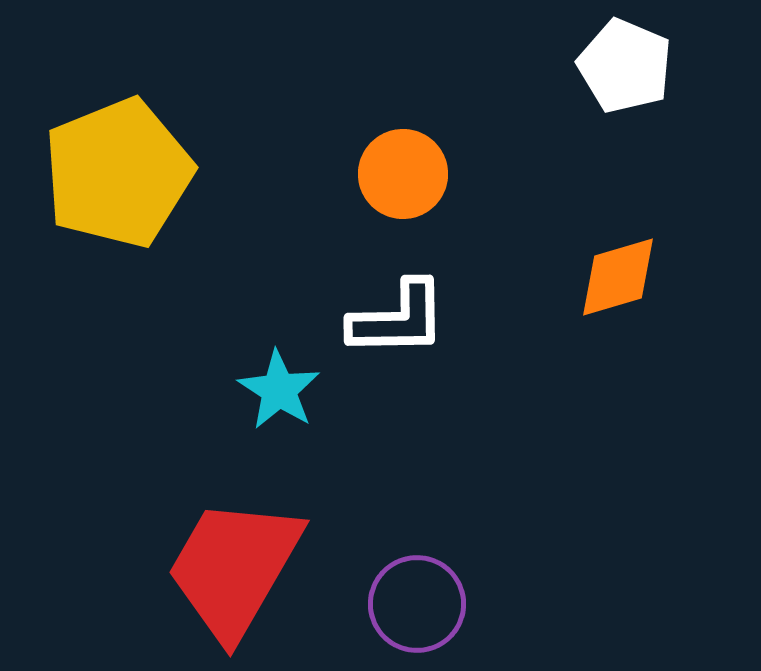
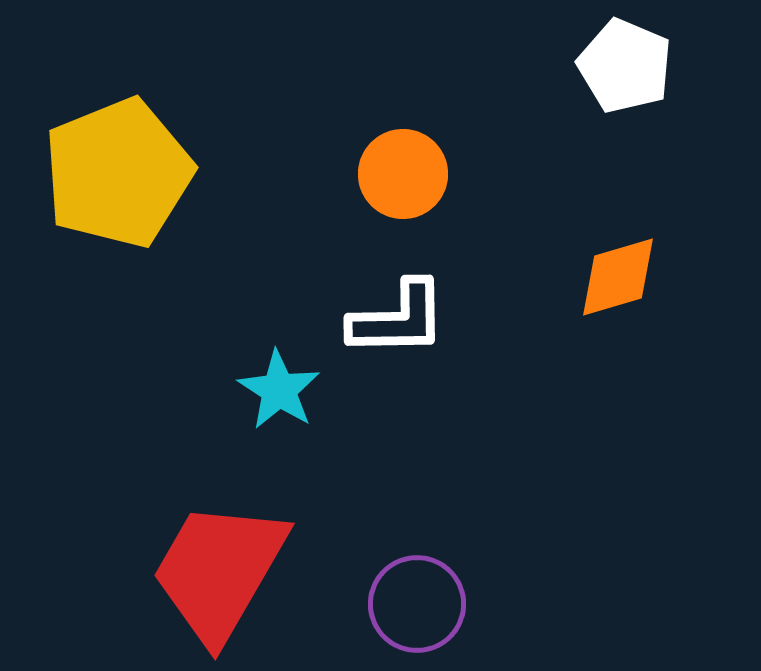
red trapezoid: moved 15 px left, 3 px down
